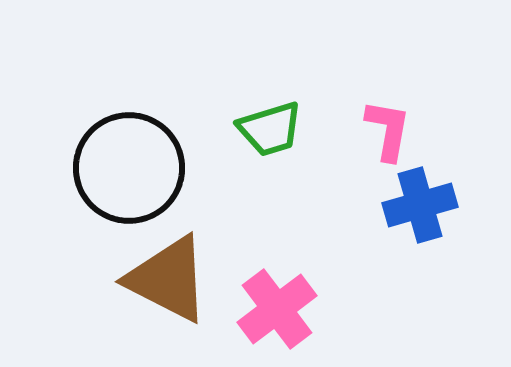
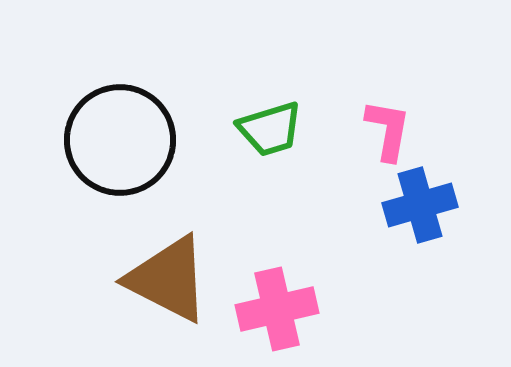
black circle: moved 9 px left, 28 px up
pink cross: rotated 24 degrees clockwise
